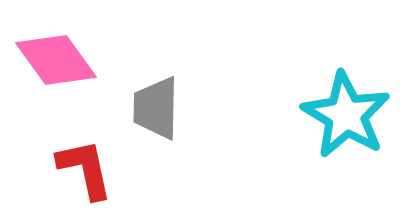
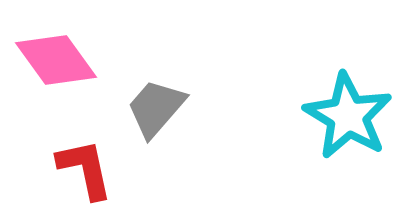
gray trapezoid: rotated 40 degrees clockwise
cyan star: moved 2 px right, 1 px down
